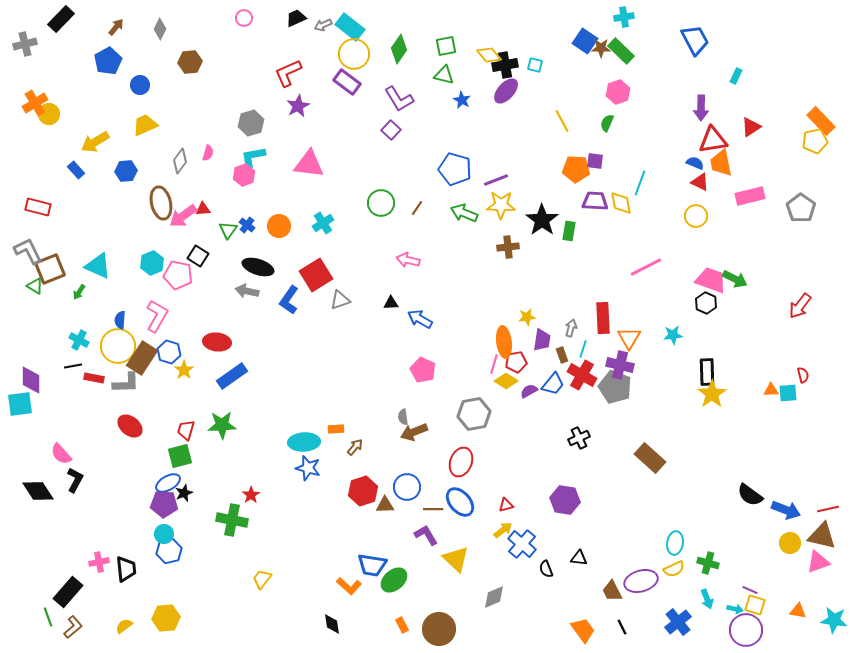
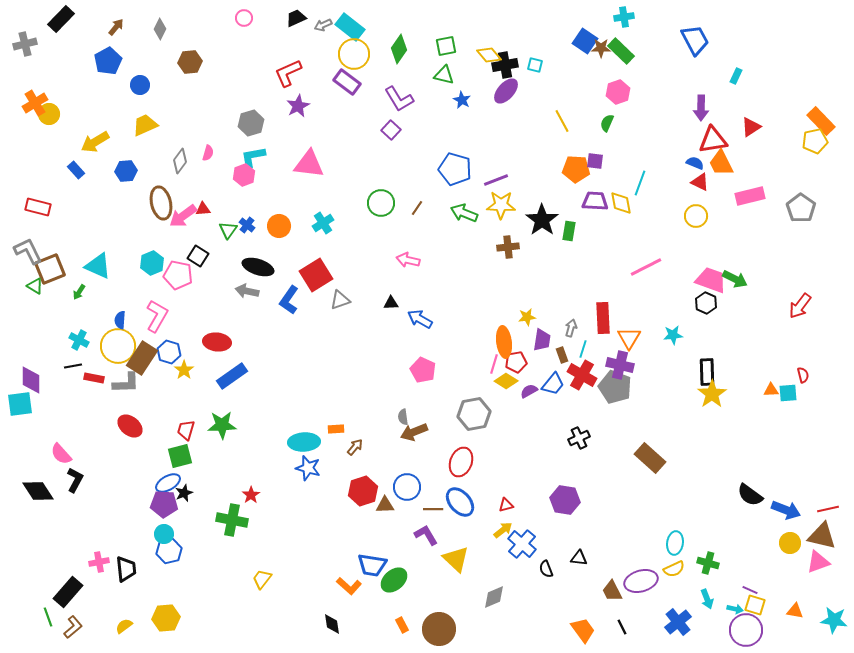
orange trapezoid at (721, 163): rotated 16 degrees counterclockwise
orange triangle at (798, 611): moved 3 px left
